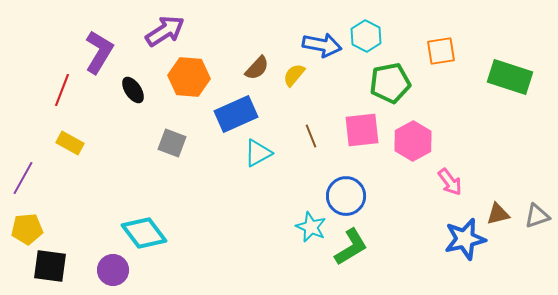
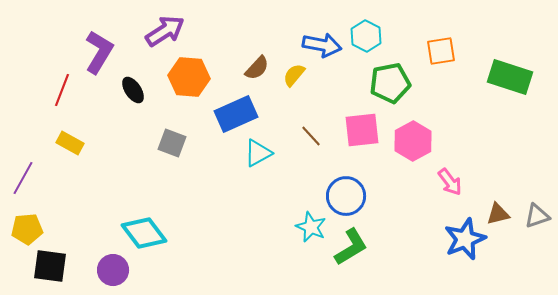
brown line: rotated 20 degrees counterclockwise
blue star: rotated 9 degrees counterclockwise
